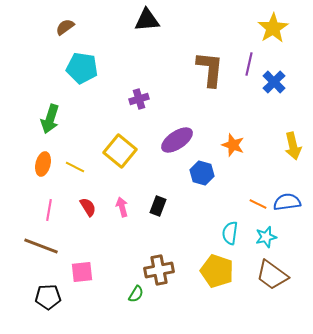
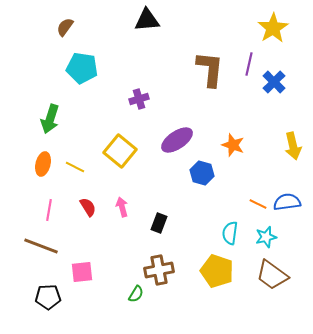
brown semicircle: rotated 18 degrees counterclockwise
black rectangle: moved 1 px right, 17 px down
